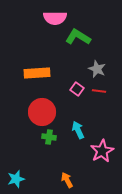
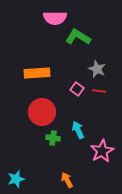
green cross: moved 4 px right, 1 px down
